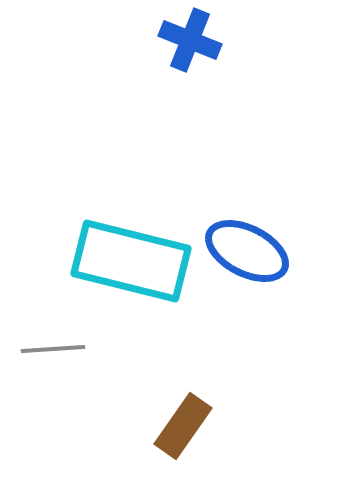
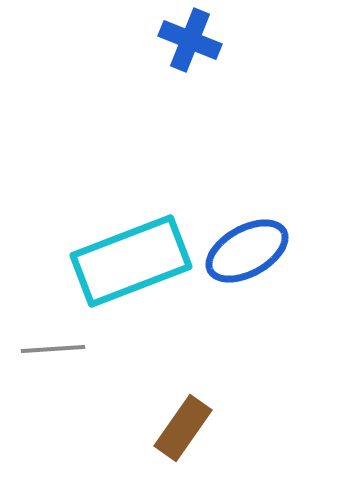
blue ellipse: rotated 56 degrees counterclockwise
cyan rectangle: rotated 35 degrees counterclockwise
brown rectangle: moved 2 px down
